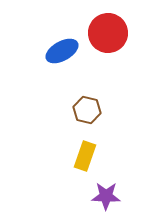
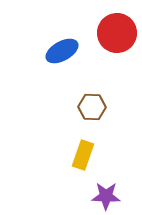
red circle: moved 9 px right
brown hexagon: moved 5 px right, 3 px up; rotated 12 degrees counterclockwise
yellow rectangle: moved 2 px left, 1 px up
